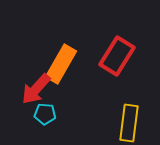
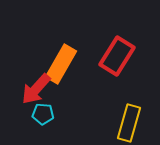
cyan pentagon: moved 2 px left
yellow rectangle: rotated 9 degrees clockwise
